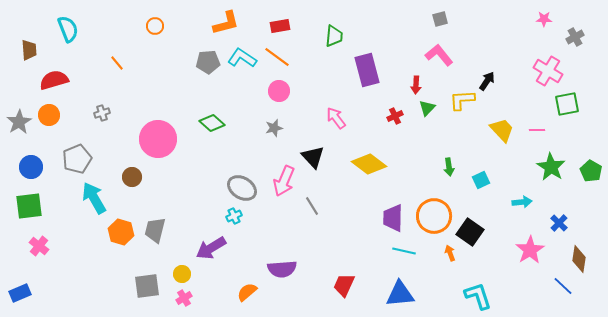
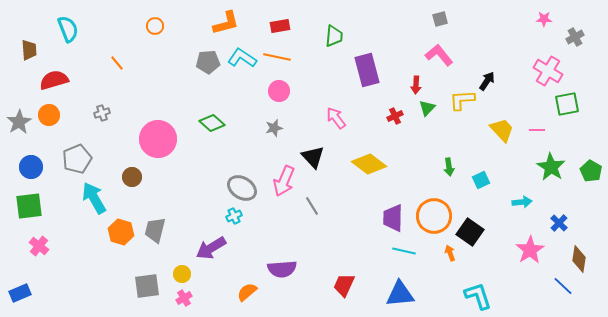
orange line at (277, 57): rotated 24 degrees counterclockwise
